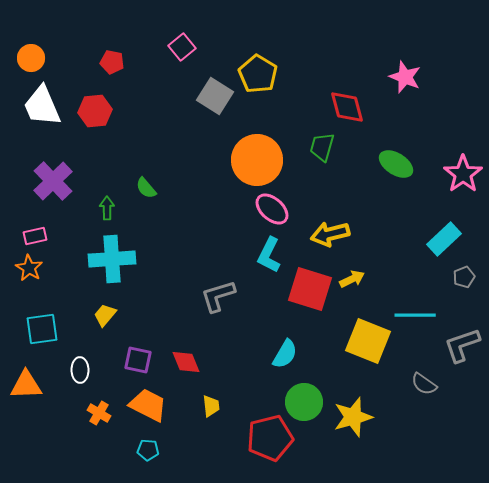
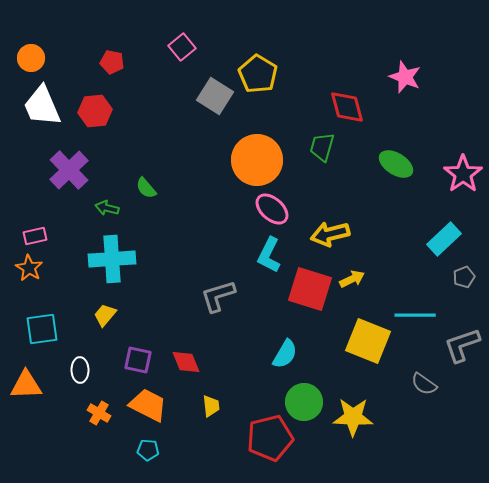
purple cross at (53, 181): moved 16 px right, 11 px up
green arrow at (107, 208): rotated 75 degrees counterclockwise
yellow star at (353, 417): rotated 18 degrees clockwise
